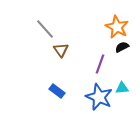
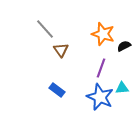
orange star: moved 14 px left, 7 px down; rotated 10 degrees counterclockwise
black semicircle: moved 2 px right, 1 px up
purple line: moved 1 px right, 4 px down
blue rectangle: moved 1 px up
blue star: moved 1 px right
